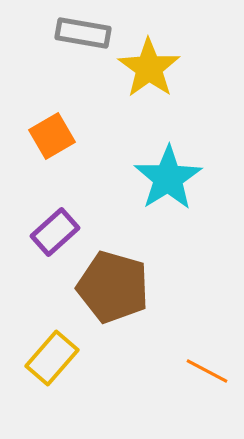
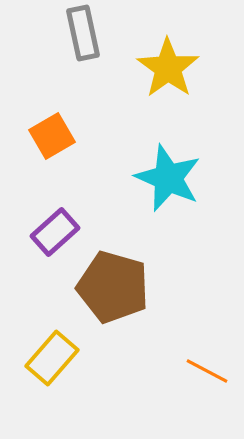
gray rectangle: rotated 68 degrees clockwise
yellow star: moved 19 px right
cyan star: rotated 16 degrees counterclockwise
